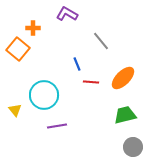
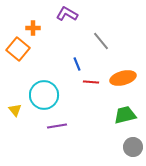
orange ellipse: rotated 30 degrees clockwise
